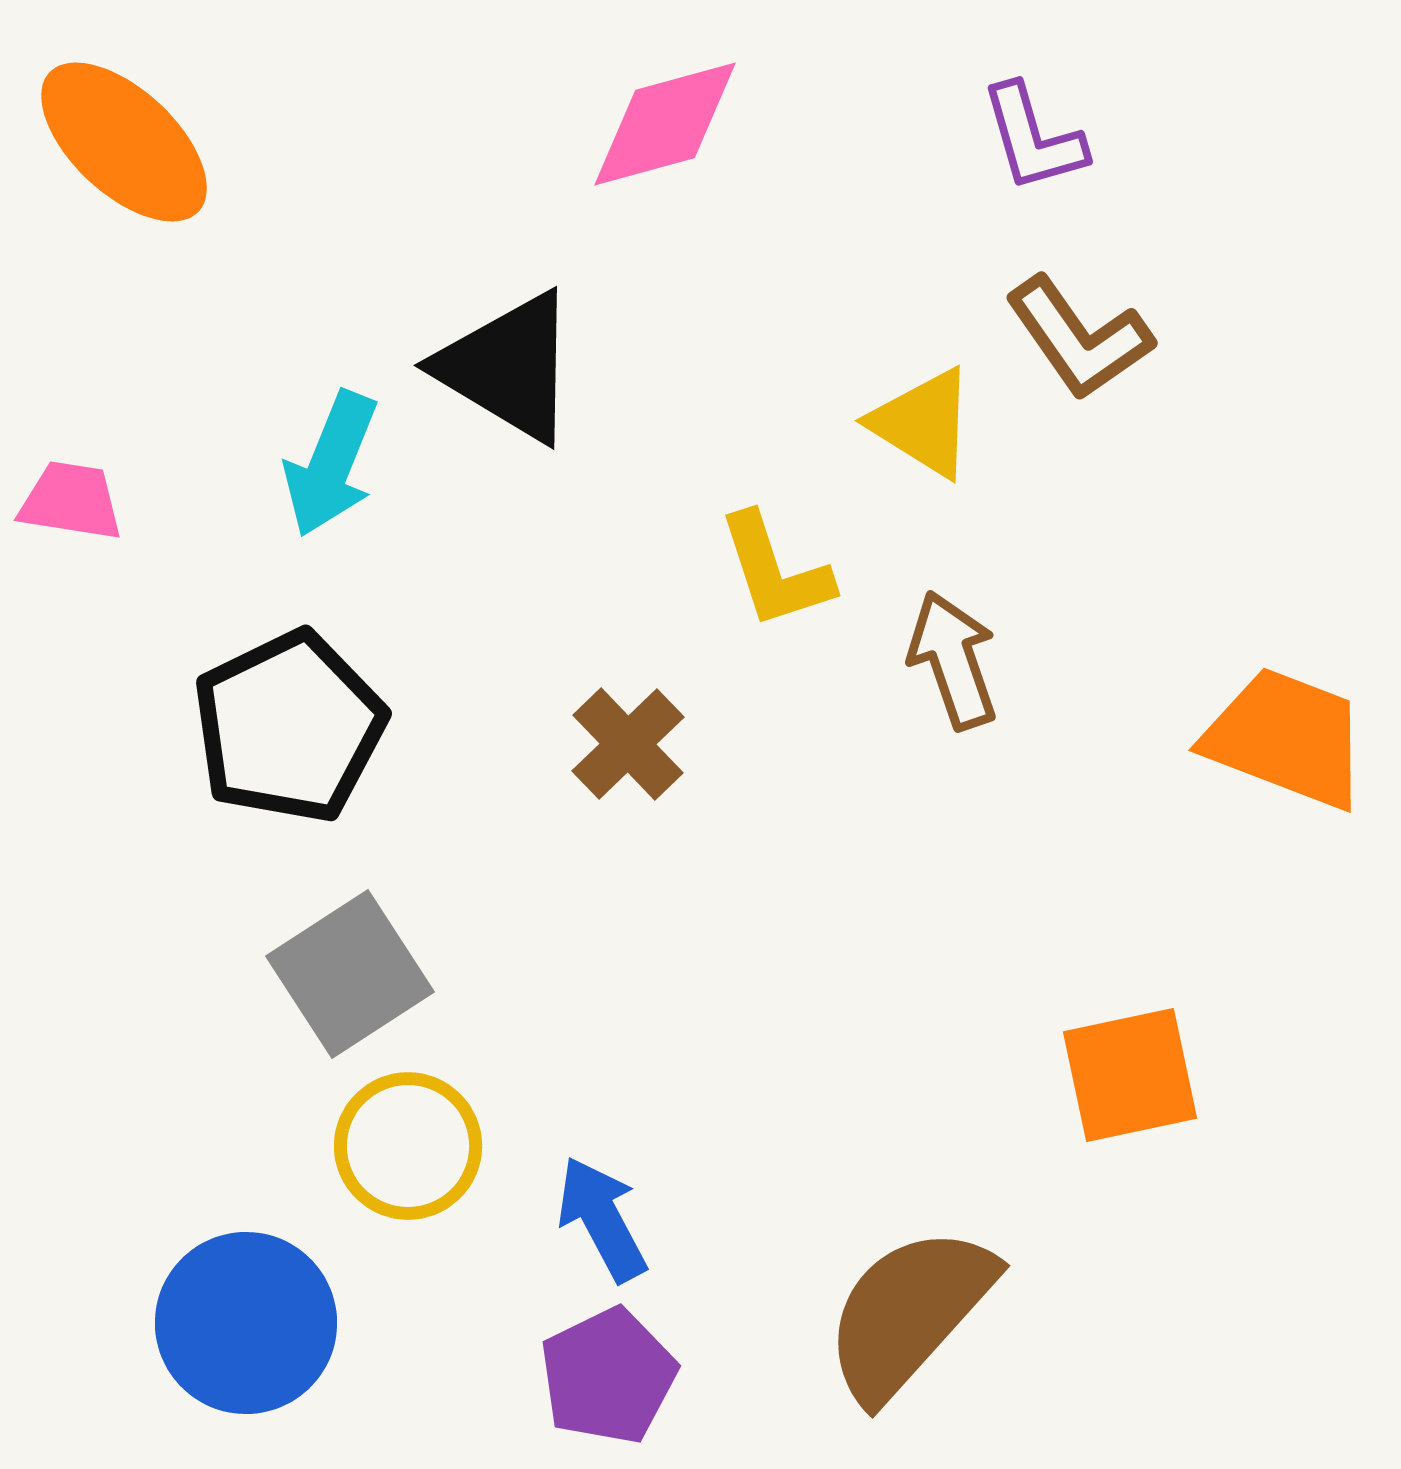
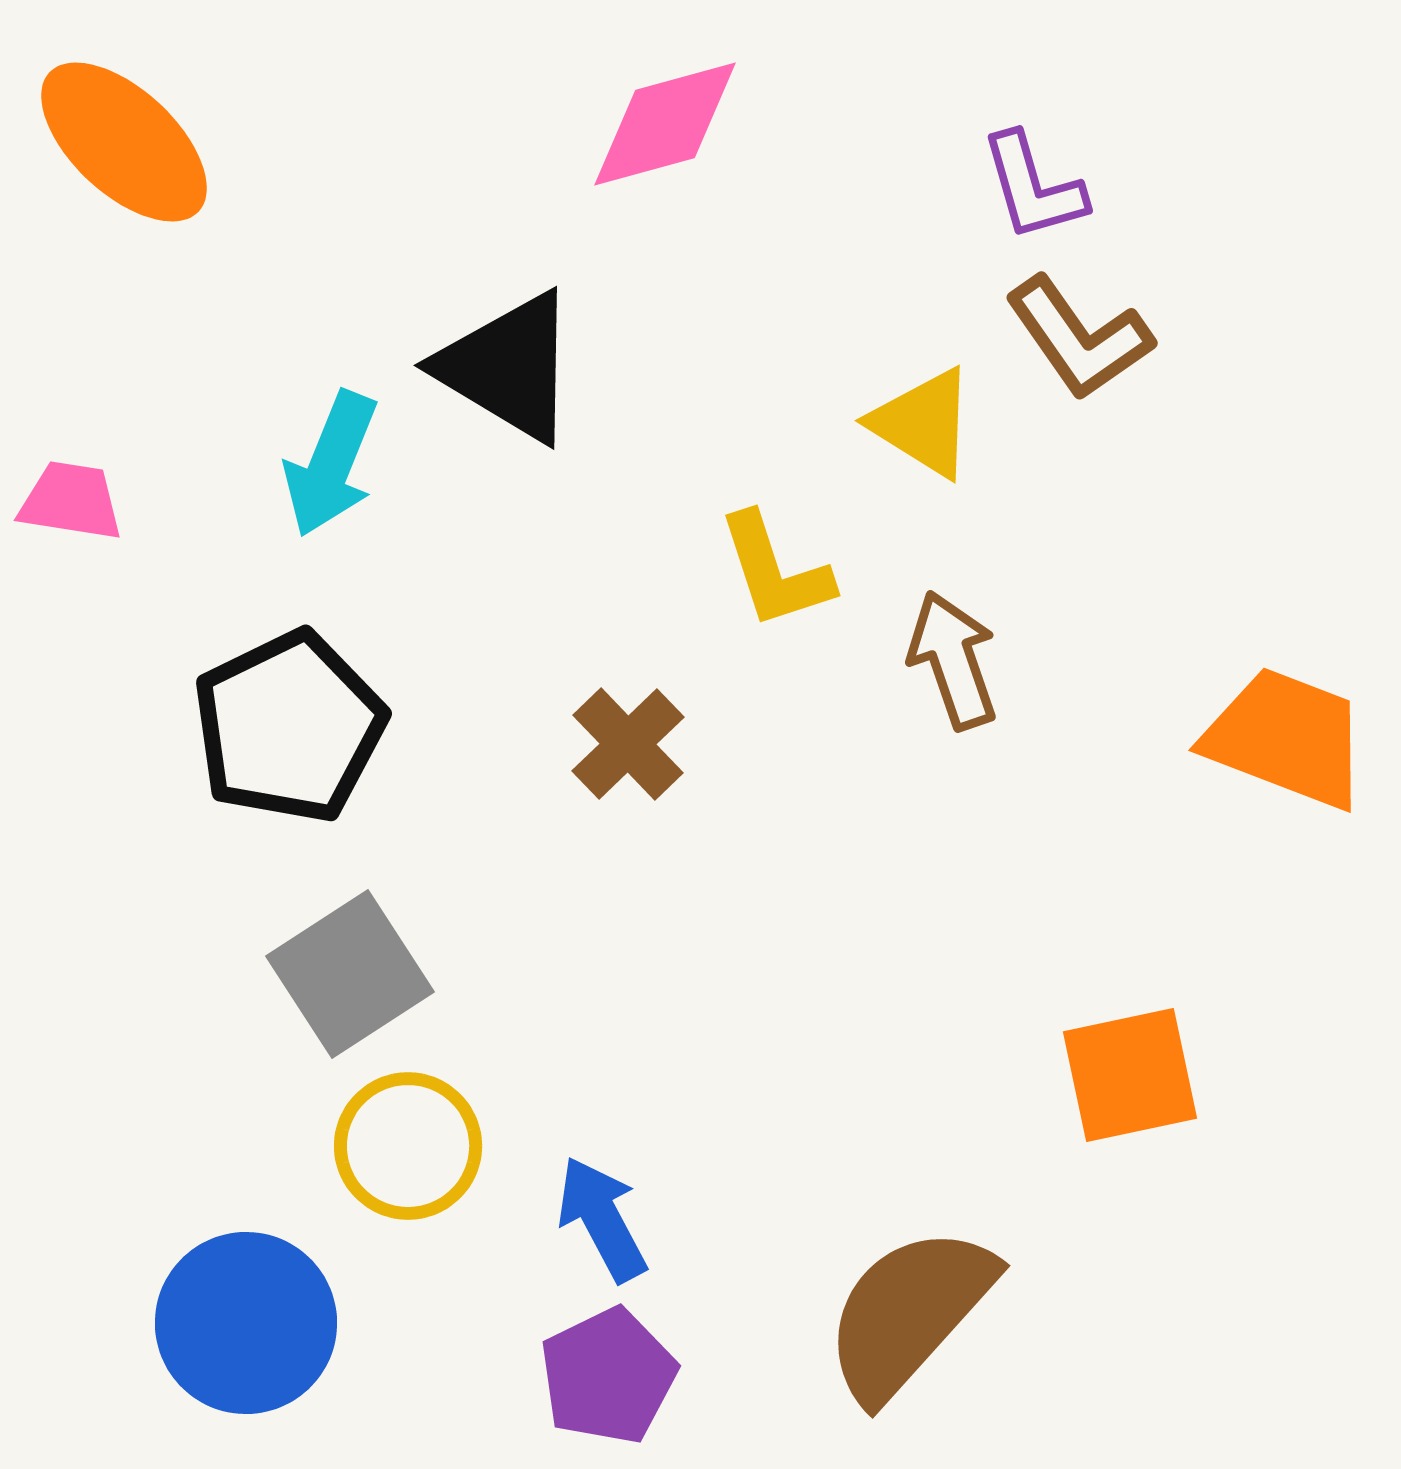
purple L-shape: moved 49 px down
